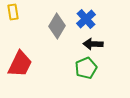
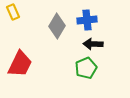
yellow rectangle: rotated 14 degrees counterclockwise
blue cross: moved 1 px right, 1 px down; rotated 36 degrees clockwise
